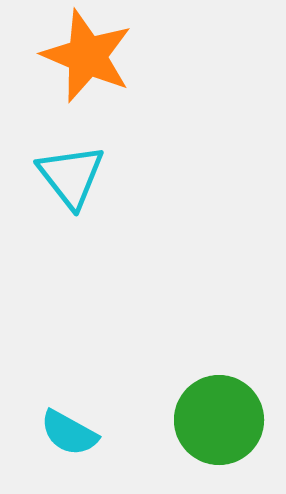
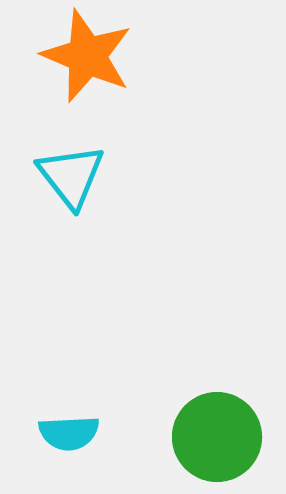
green circle: moved 2 px left, 17 px down
cyan semicircle: rotated 32 degrees counterclockwise
